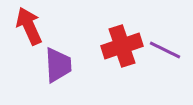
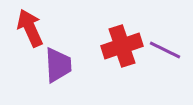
red arrow: moved 1 px right, 2 px down
